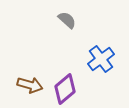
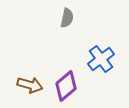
gray semicircle: moved 2 px up; rotated 60 degrees clockwise
purple diamond: moved 1 px right, 3 px up
